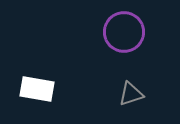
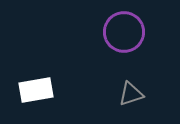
white rectangle: moved 1 px left, 1 px down; rotated 20 degrees counterclockwise
